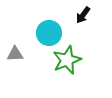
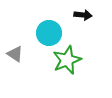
black arrow: rotated 120 degrees counterclockwise
gray triangle: rotated 36 degrees clockwise
